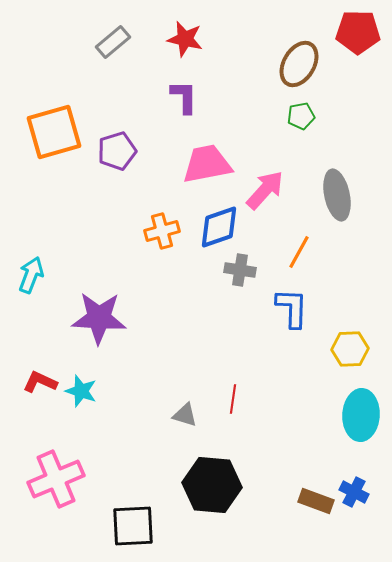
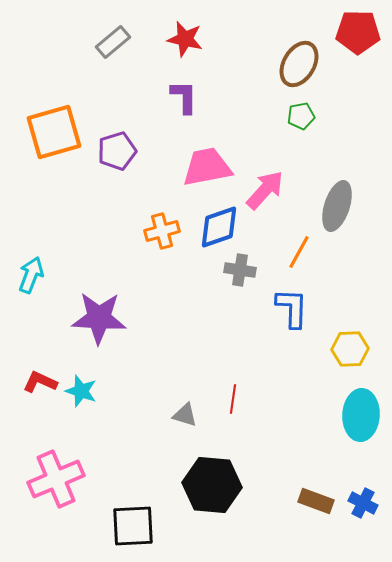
pink trapezoid: moved 3 px down
gray ellipse: moved 11 px down; rotated 30 degrees clockwise
blue cross: moved 9 px right, 11 px down
